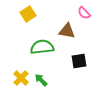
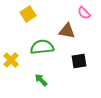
yellow cross: moved 10 px left, 18 px up
